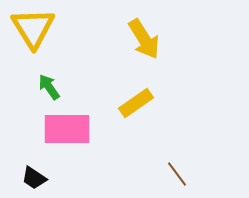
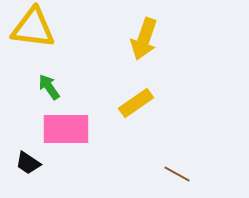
yellow triangle: rotated 51 degrees counterclockwise
yellow arrow: rotated 51 degrees clockwise
pink rectangle: moved 1 px left
brown line: rotated 24 degrees counterclockwise
black trapezoid: moved 6 px left, 15 px up
